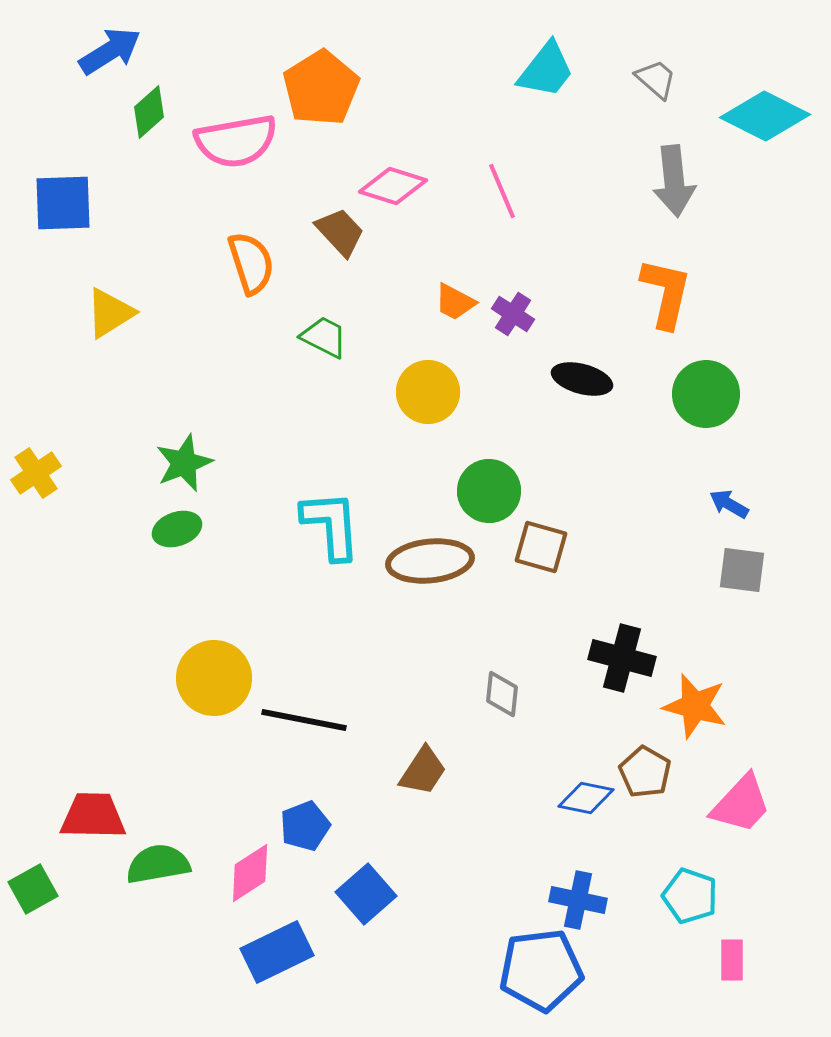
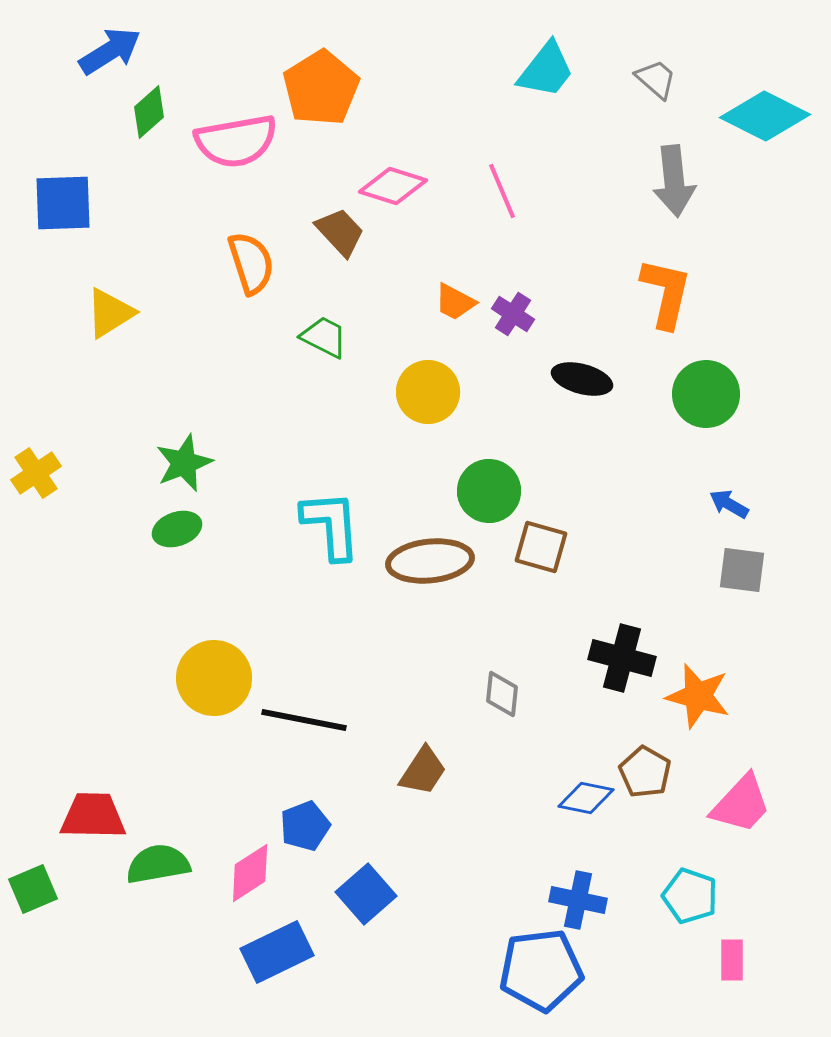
orange star at (695, 706): moved 3 px right, 10 px up
green square at (33, 889): rotated 6 degrees clockwise
